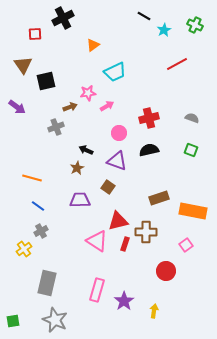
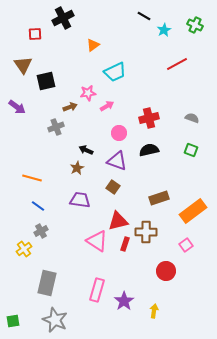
brown square at (108, 187): moved 5 px right
purple trapezoid at (80, 200): rotated 10 degrees clockwise
orange rectangle at (193, 211): rotated 48 degrees counterclockwise
